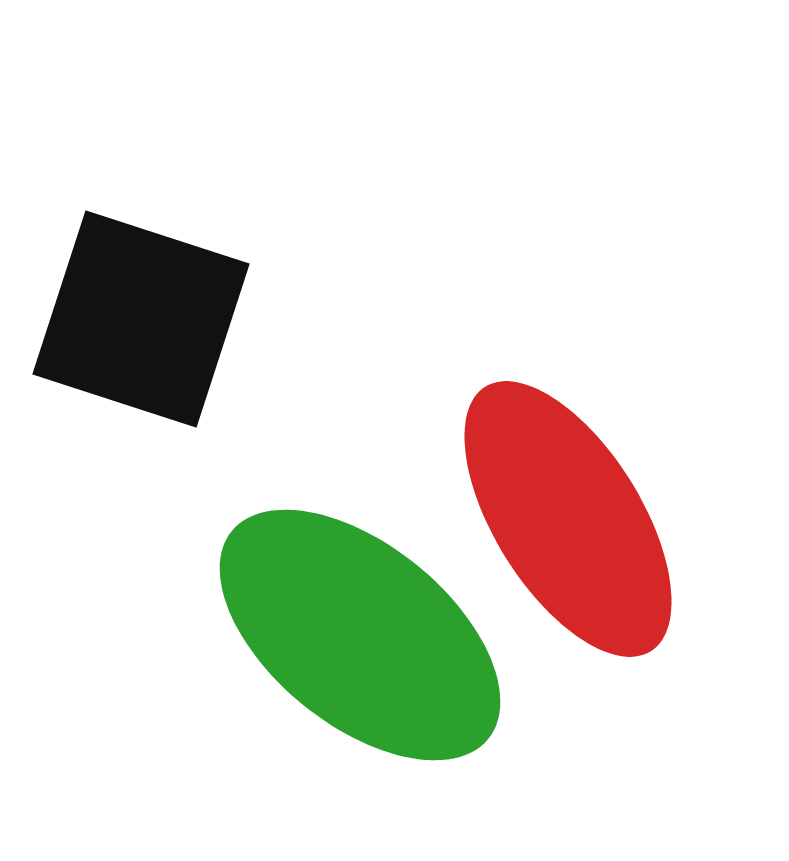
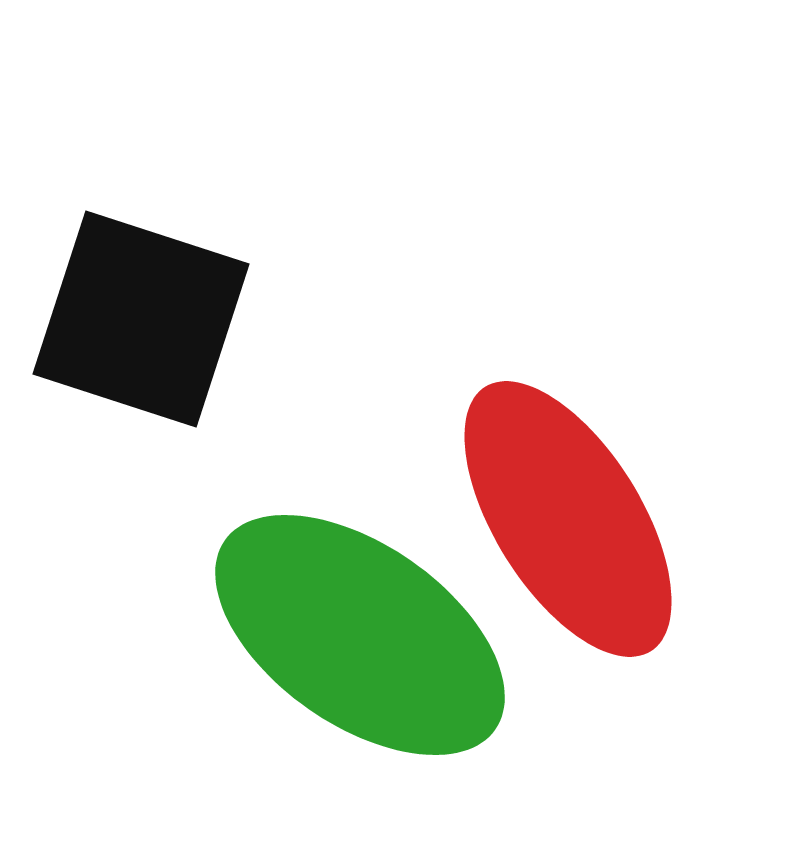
green ellipse: rotated 4 degrees counterclockwise
